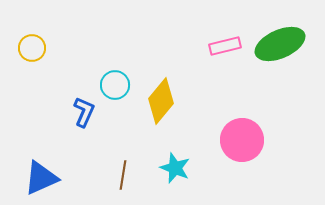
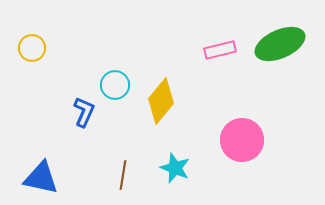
pink rectangle: moved 5 px left, 4 px down
blue triangle: rotated 36 degrees clockwise
